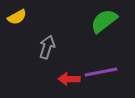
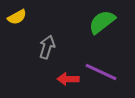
green semicircle: moved 2 px left, 1 px down
purple line: rotated 36 degrees clockwise
red arrow: moved 1 px left
